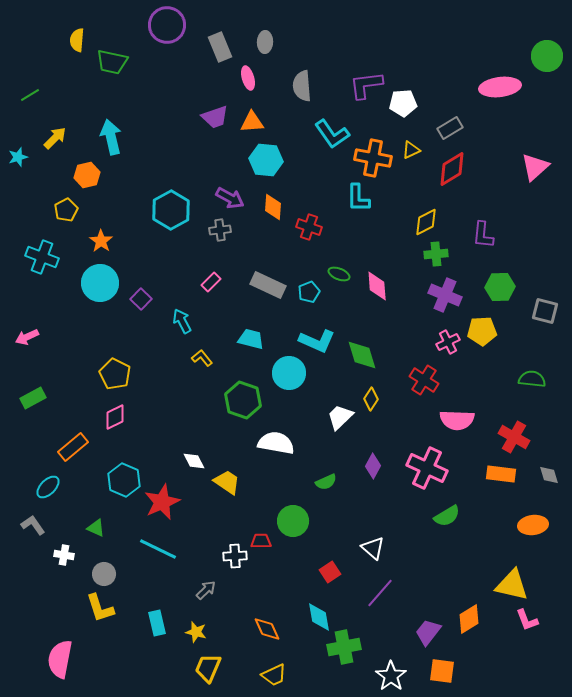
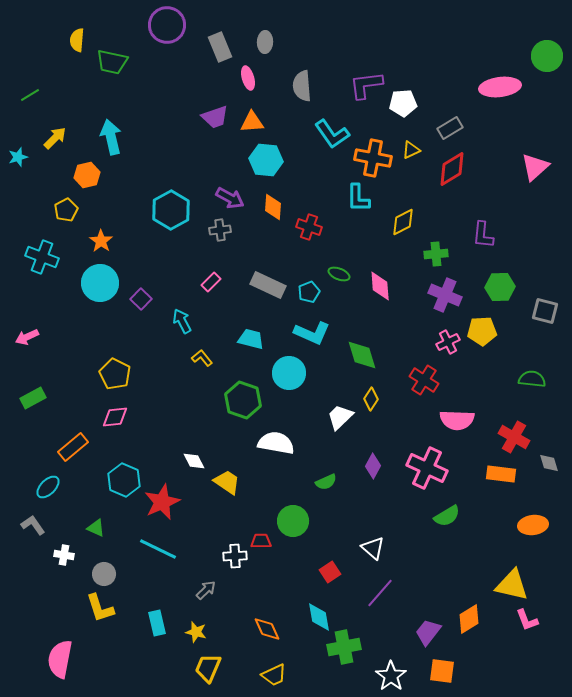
yellow diamond at (426, 222): moved 23 px left
pink diamond at (377, 286): moved 3 px right
cyan L-shape at (317, 341): moved 5 px left, 8 px up
pink diamond at (115, 417): rotated 20 degrees clockwise
gray diamond at (549, 475): moved 12 px up
